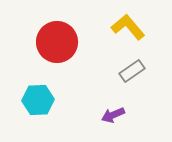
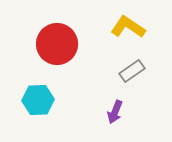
yellow L-shape: rotated 16 degrees counterclockwise
red circle: moved 2 px down
purple arrow: moved 2 px right, 3 px up; rotated 45 degrees counterclockwise
